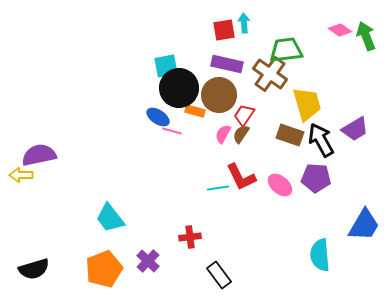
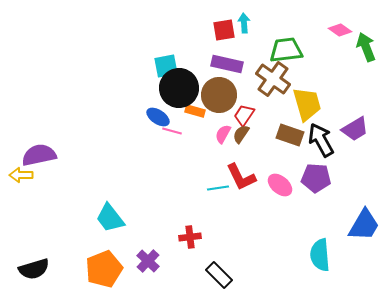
green arrow: moved 11 px down
brown cross: moved 3 px right, 5 px down
black rectangle: rotated 8 degrees counterclockwise
